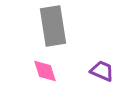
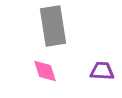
purple trapezoid: rotated 20 degrees counterclockwise
